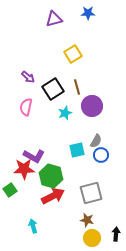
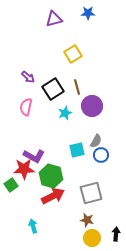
green square: moved 1 px right, 5 px up
